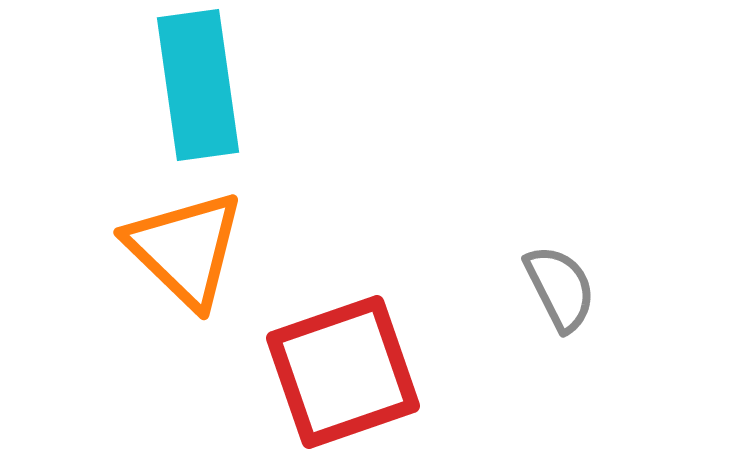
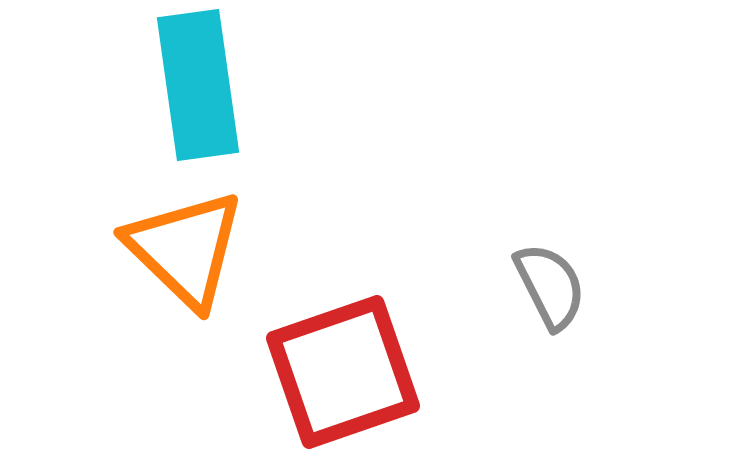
gray semicircle: moved 10 px left, 2 px up
